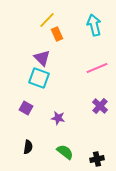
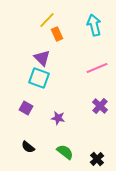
black semicircle: rotated 120 degrees clockwise
black cross: rotated 32 degrees counterclockwise
